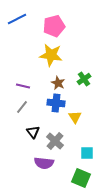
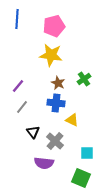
blue line: rotated 60 degrees counterclockwise
purple line: moved 5 px left; rotated 64 degrees counterclockwise
yellow triangle: moved 3 px left, 3 px down; rotated 32 degrees counterclockwise
